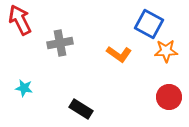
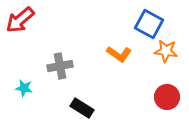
red arrow: rotated 104 degrees counterclockwise
gray cross: moved 23 px down
orange star: rotated 10 degrees clockwise
red circle: moved 2 px left
black rectangle: moved 1 px right, 1 px up
